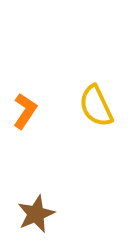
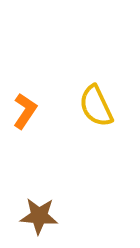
brown star: moved 3 px right, 2 px down; rotated 27 degrees clockwise
